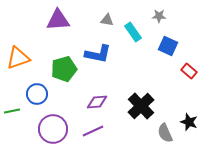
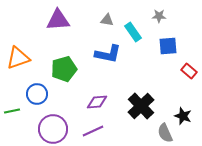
blue square: rotated 30 degrees counterclockwise
blue L-shape: moved 10 px right
black star: moved 6 px left, 6 px up
